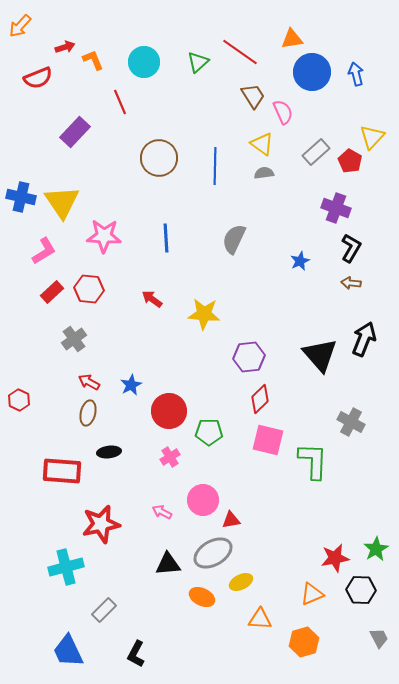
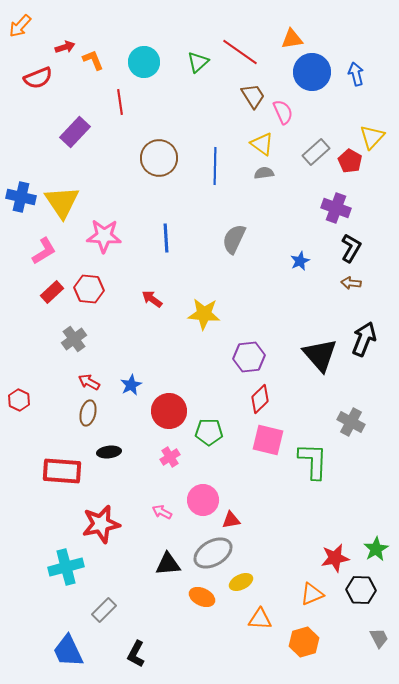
red line at (120, 102): rotated 15 degrees clockwise
